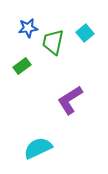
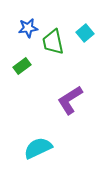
green trapezoid: rotated 24 degrees counterclockwise
